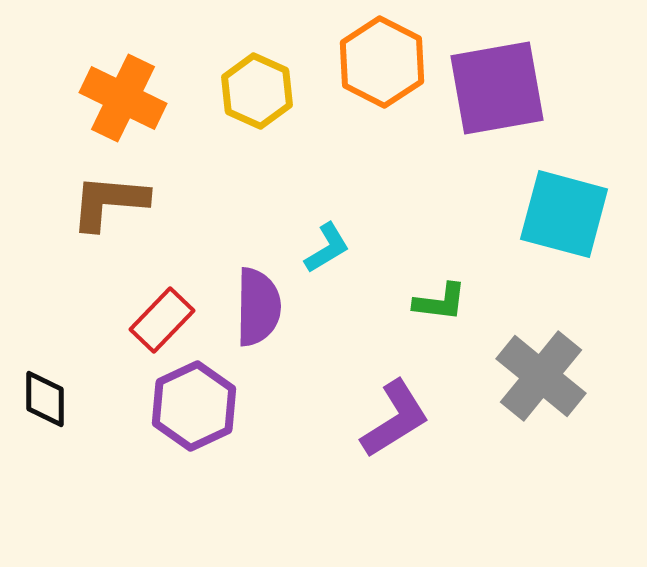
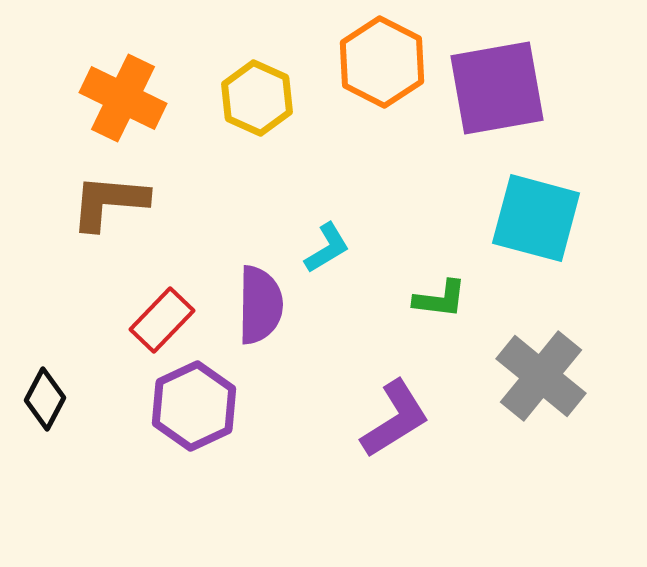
yellow hexagon: moved 7 px down
cyan square: moved 28 px left, 4 px down
green L-shape: moved 3 px up
purple semicircle: moved 2 px right, 2 px up
black diamond: rotated 28 degrees clockwise
